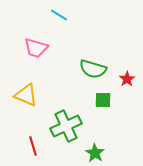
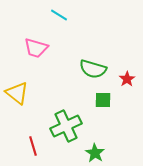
yellow triangle: moved 9 px left, 2 px up; rotated 15 degrees clockwise
